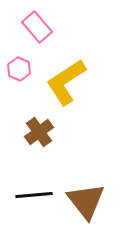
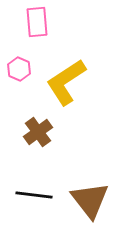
pink rectangle: moved 5 px up; rotated 36 degrees clockwise
brown cross: moved 1 px left
black line: rotated 12 degrees clockwise
brown triangle: moved 4 px right, 1 px up
